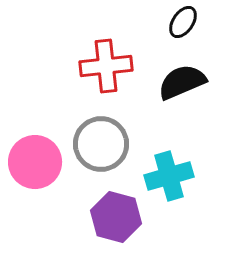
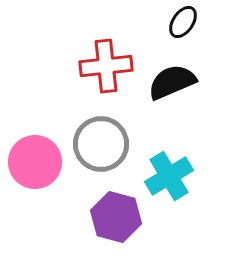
black semicircle: moved 10 px left
cyan cross: rotated 15 degrees counterclockwise
